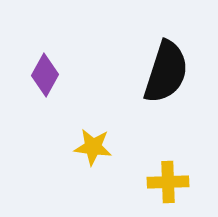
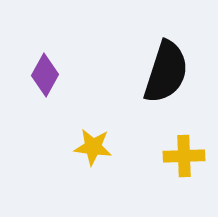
yellow cross: moved 16 px right, 26 px up
